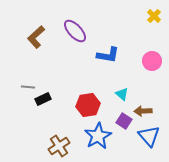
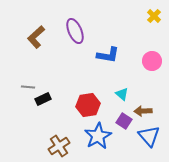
purple ellipse: rotated 20 degrees clockwise
